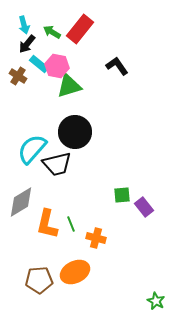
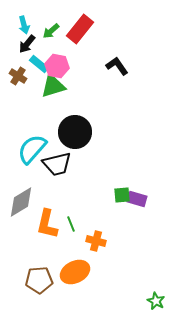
green arrow: moved 1 px left, 1 px up; rotated 72 degrees counterclockwise
green triangle: moved 16 px left
purple rectangle: moved 7 px left, 8 px up; rotated 36 degrees counterclockwise
orange cross: moved 3 px down
